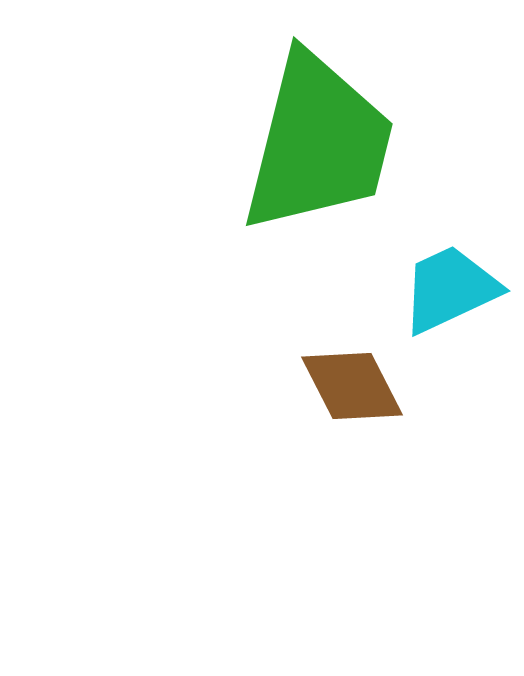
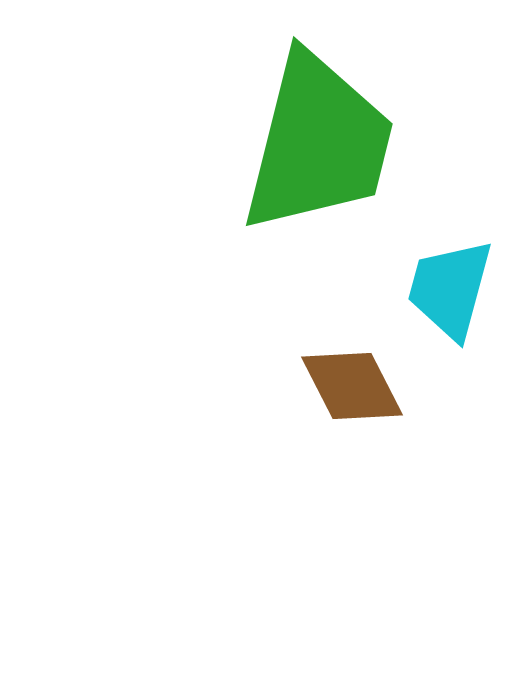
cyan trapezoid: rotated 50 degrees counterclockwise
